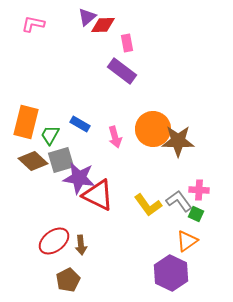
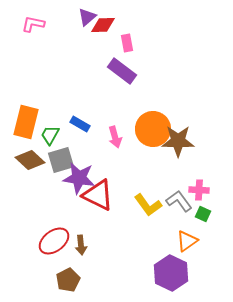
brown diamond: moved 3 px left, 1 px up
green square: moved 7 px right
